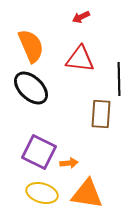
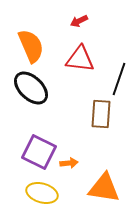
red arrow: moved 2 px left, 4 px down
black line: rotated 20 degrees clockwise
orange triangle: moved 17 px right, 6 px up
